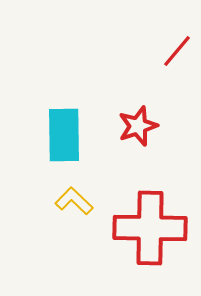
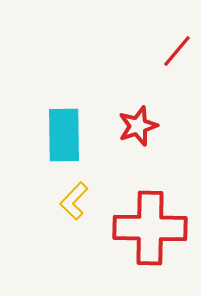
yellow L-shape: rotated 90 degrees counterclockwise
